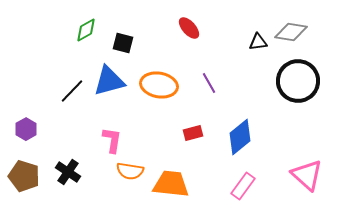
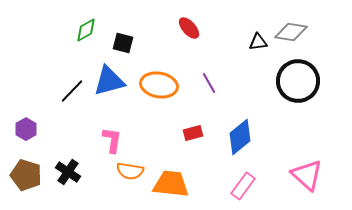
brown pentagon: moved 2 px right, 1 px up
